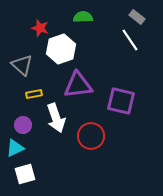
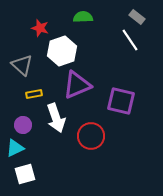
white hexagon: moved 1 px right, 2 px down
purple triangle: moved 1 px left; rotated 16 degrees counterclockwise
